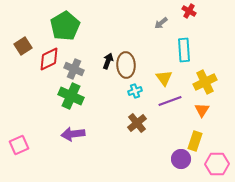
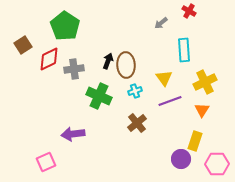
green pentagon: rotated 8 degrees counterclockwise
brown square: moved 1 px up
gray cross: rotated 30 degrees counterclockwise
green cross: moved 28 px right
pink square: moved 27 px right, 17 px down
